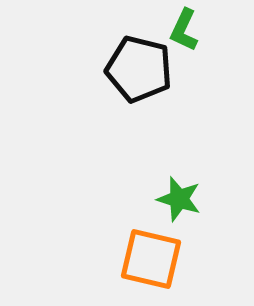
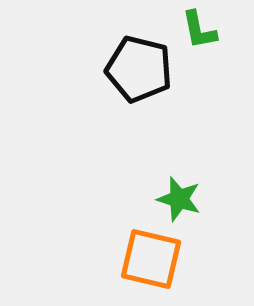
green L-shape: moved 15 px right; rotated 36 degrees counterclockwise
